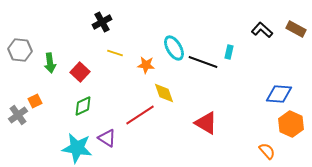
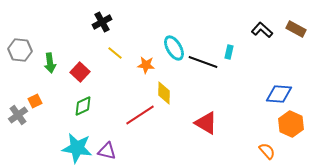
yellow line: rotated 21 degrees clockwise
yellow diamond: rotated 20 degrees clockwise
purple triangle: moved 13 px down; rotated 18 degrees counterclockwise
